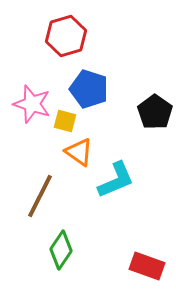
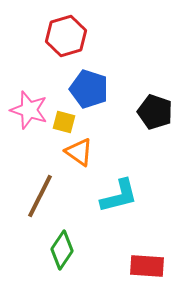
pink star: moved 3 px left, 6 px down
black pentagon: rotated 16 degrees counterclockwise
yellow square: moved 1 px left, 1 px down
cyan L-shape: moved 3 px right, 16 px down; rotated 9 degrees clockwise
green diamond: moved 1 px right
red rectangle: rotated 16 degrees counterclockwise
